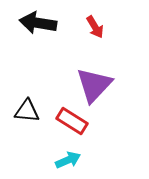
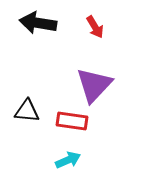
red rectangle: rotated 24 degrees counterclockwise
